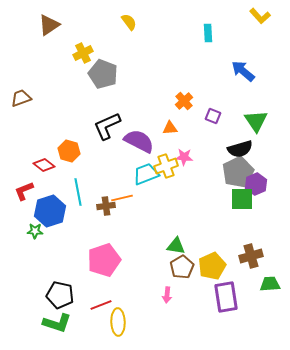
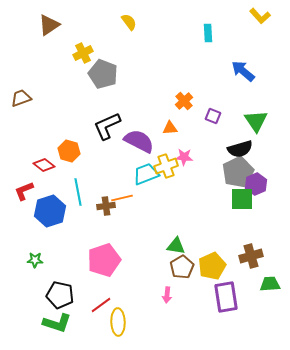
green star at (35, 231): moved 29 px down
red line at (101, 305): rotated 15 degrees counterclockwise
